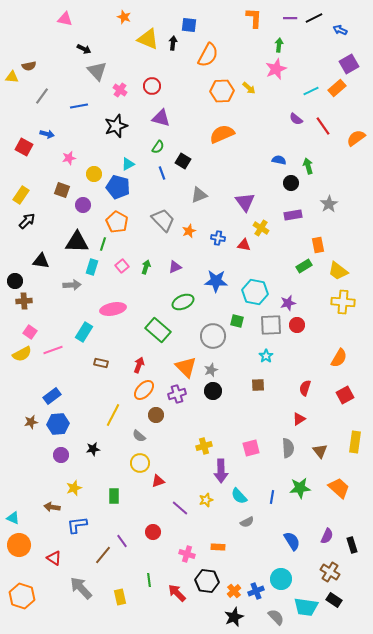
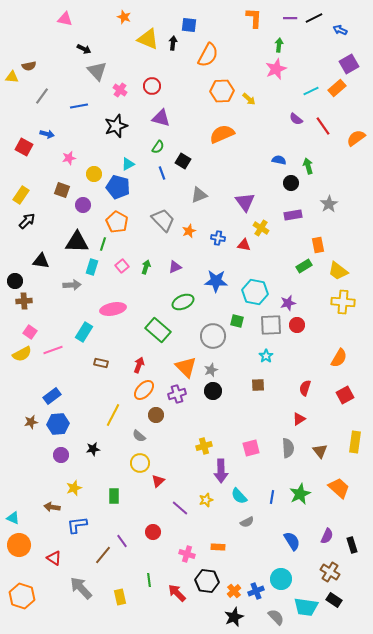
yellow arrow at (249, 88): moved 11 px down
red triangle at (158, 481): rotated 24 degrees counterclockwise
green star at (300, 488): moved 6 px down; rotated 20 degrees counterclockwise
